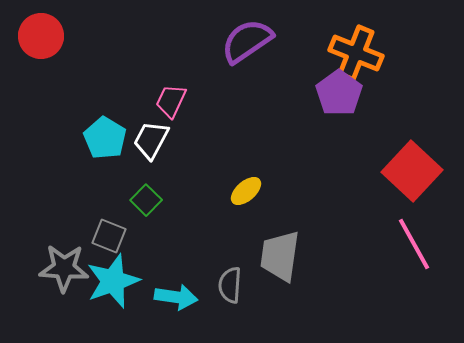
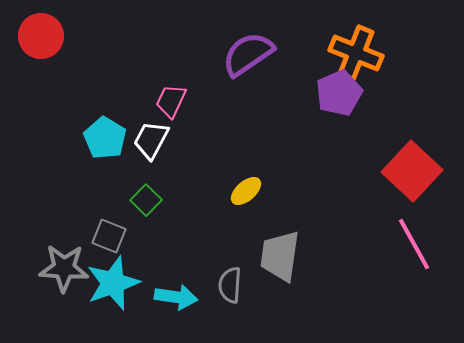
purple semicircle: moved 1 px right, 13 px down
purple pentagon: rotated 12 degrees clockwise
cyan star: moved 2 px down
